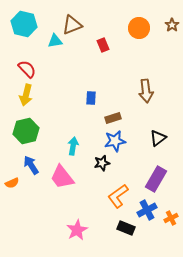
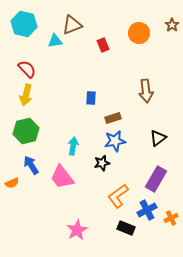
orange circle: moved 5 px down
